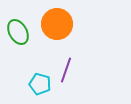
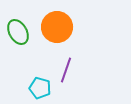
orange circle: moved 3 px down
cyan pentagon: moved 4 px down
